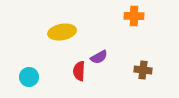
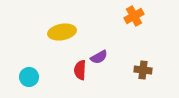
orange cross: rotated 30 degrees counterclockwise
red semicircle: moved 1 px right, 1 px up
